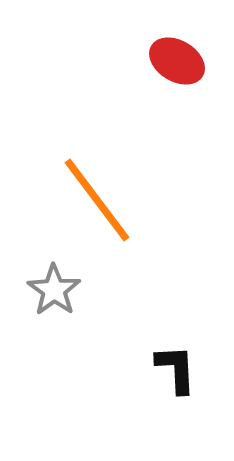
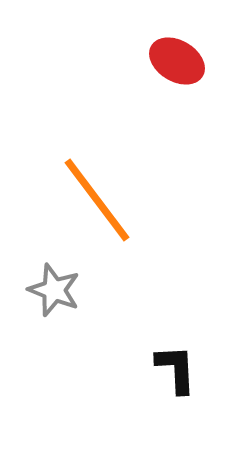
gray star: rotated 14 degrees counterclockwise
